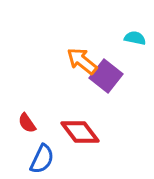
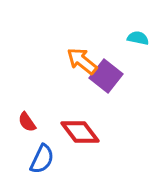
cyan semicircle: moved 3 px right
red semicircle: moved 1 px up
